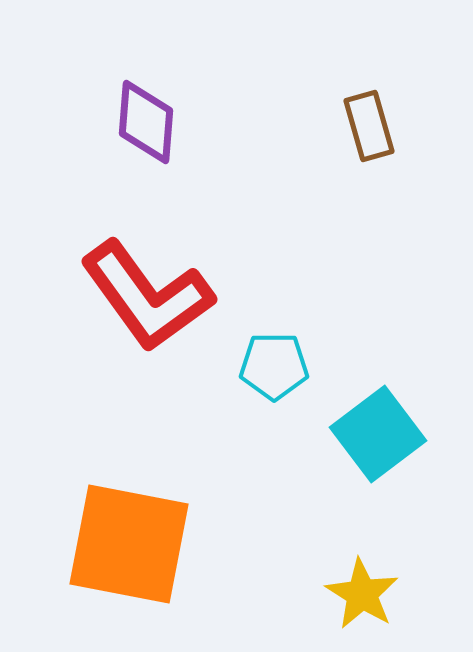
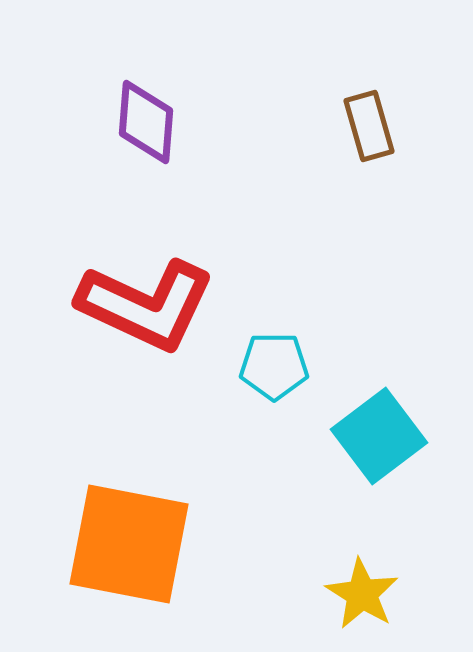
red L-shape: moved 1 px left, 9 px down; rotated 29 degrees counterclockwise
cyan square: moved 1 px right, 2 px down
